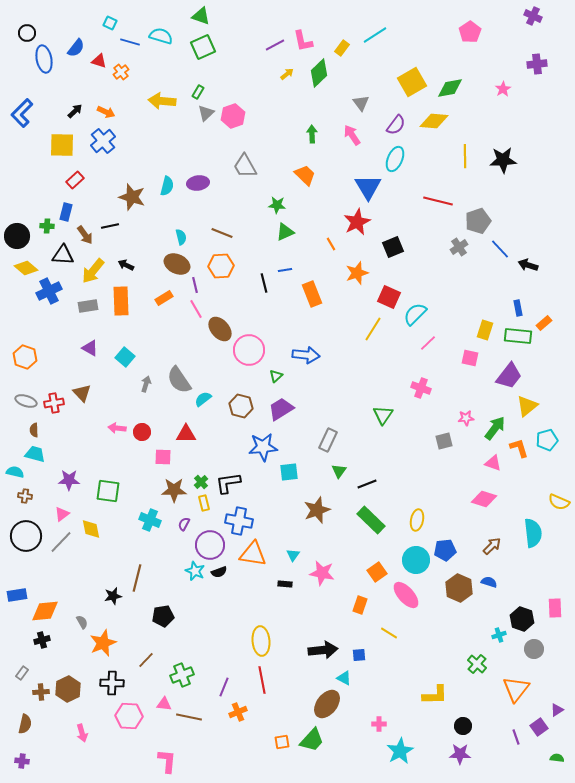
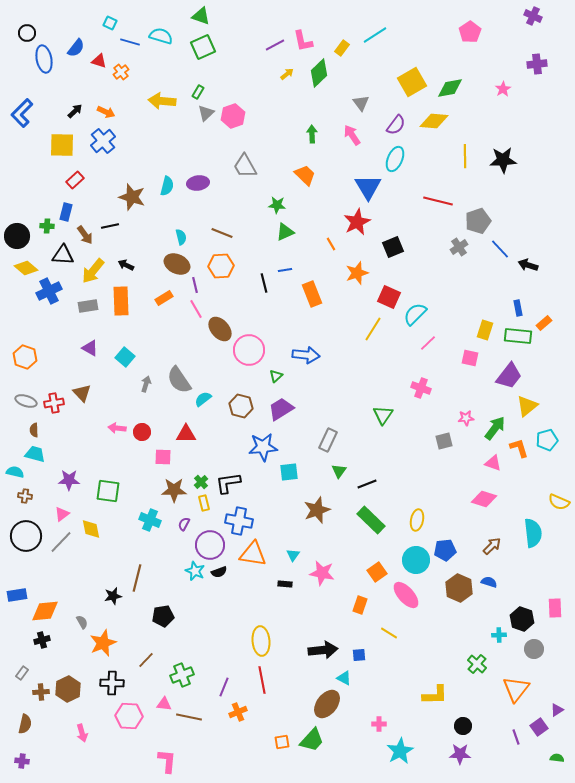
cyan cross at (499, 635): rotated 16 degrees clockwise
